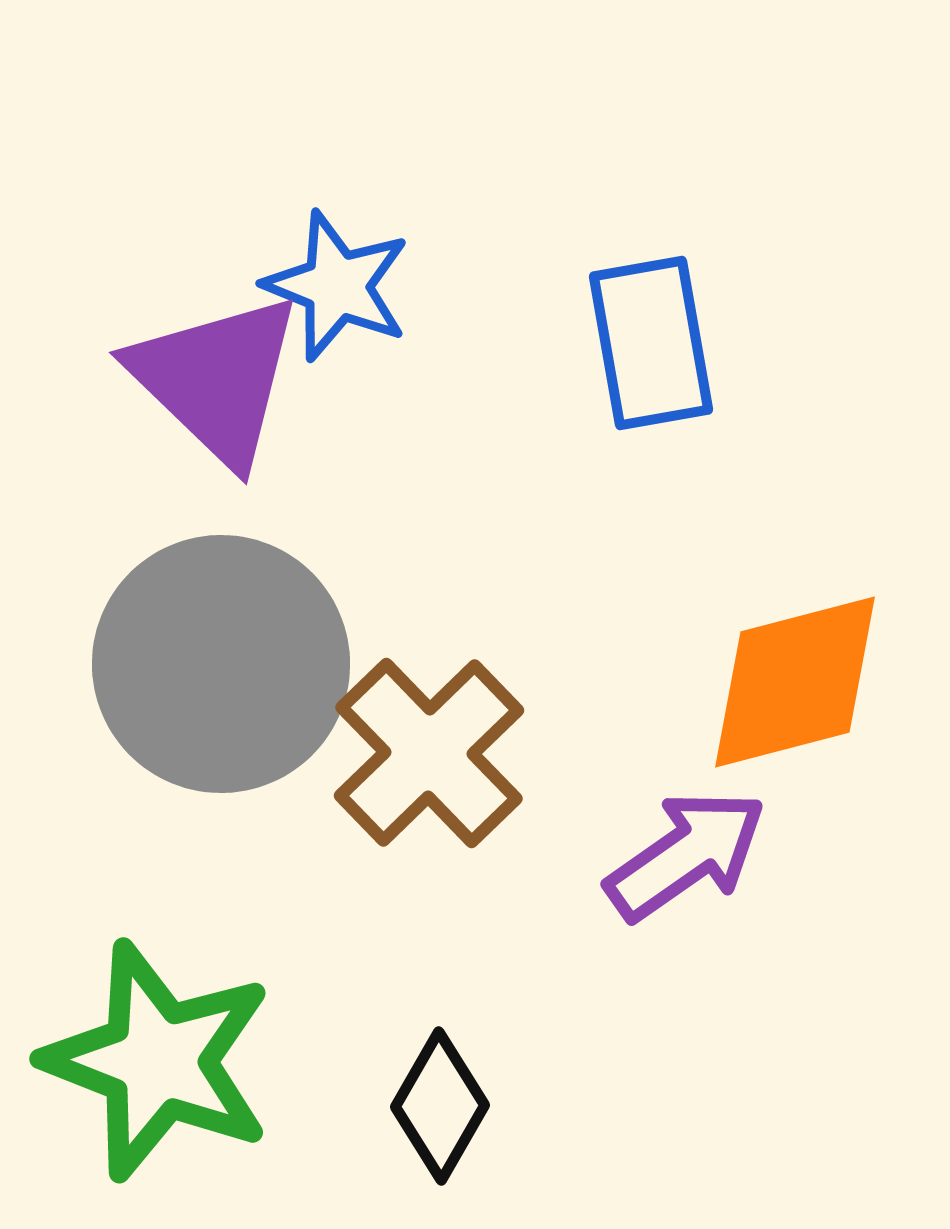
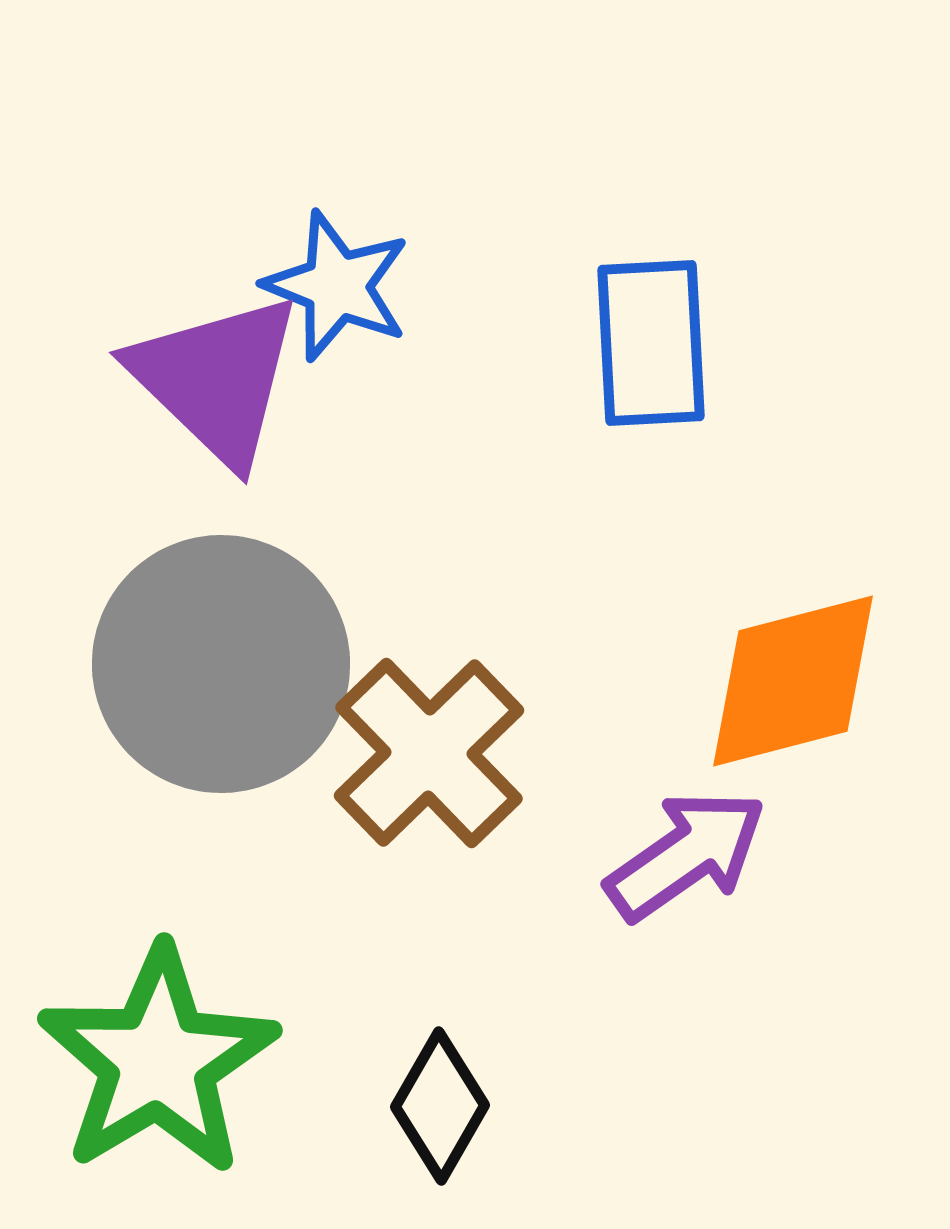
blue rectangle: rotated 7 degrees clockwise
orange diamond: moved 2 px left, 1 px up
green star: rotated 20 degrees clockwise
